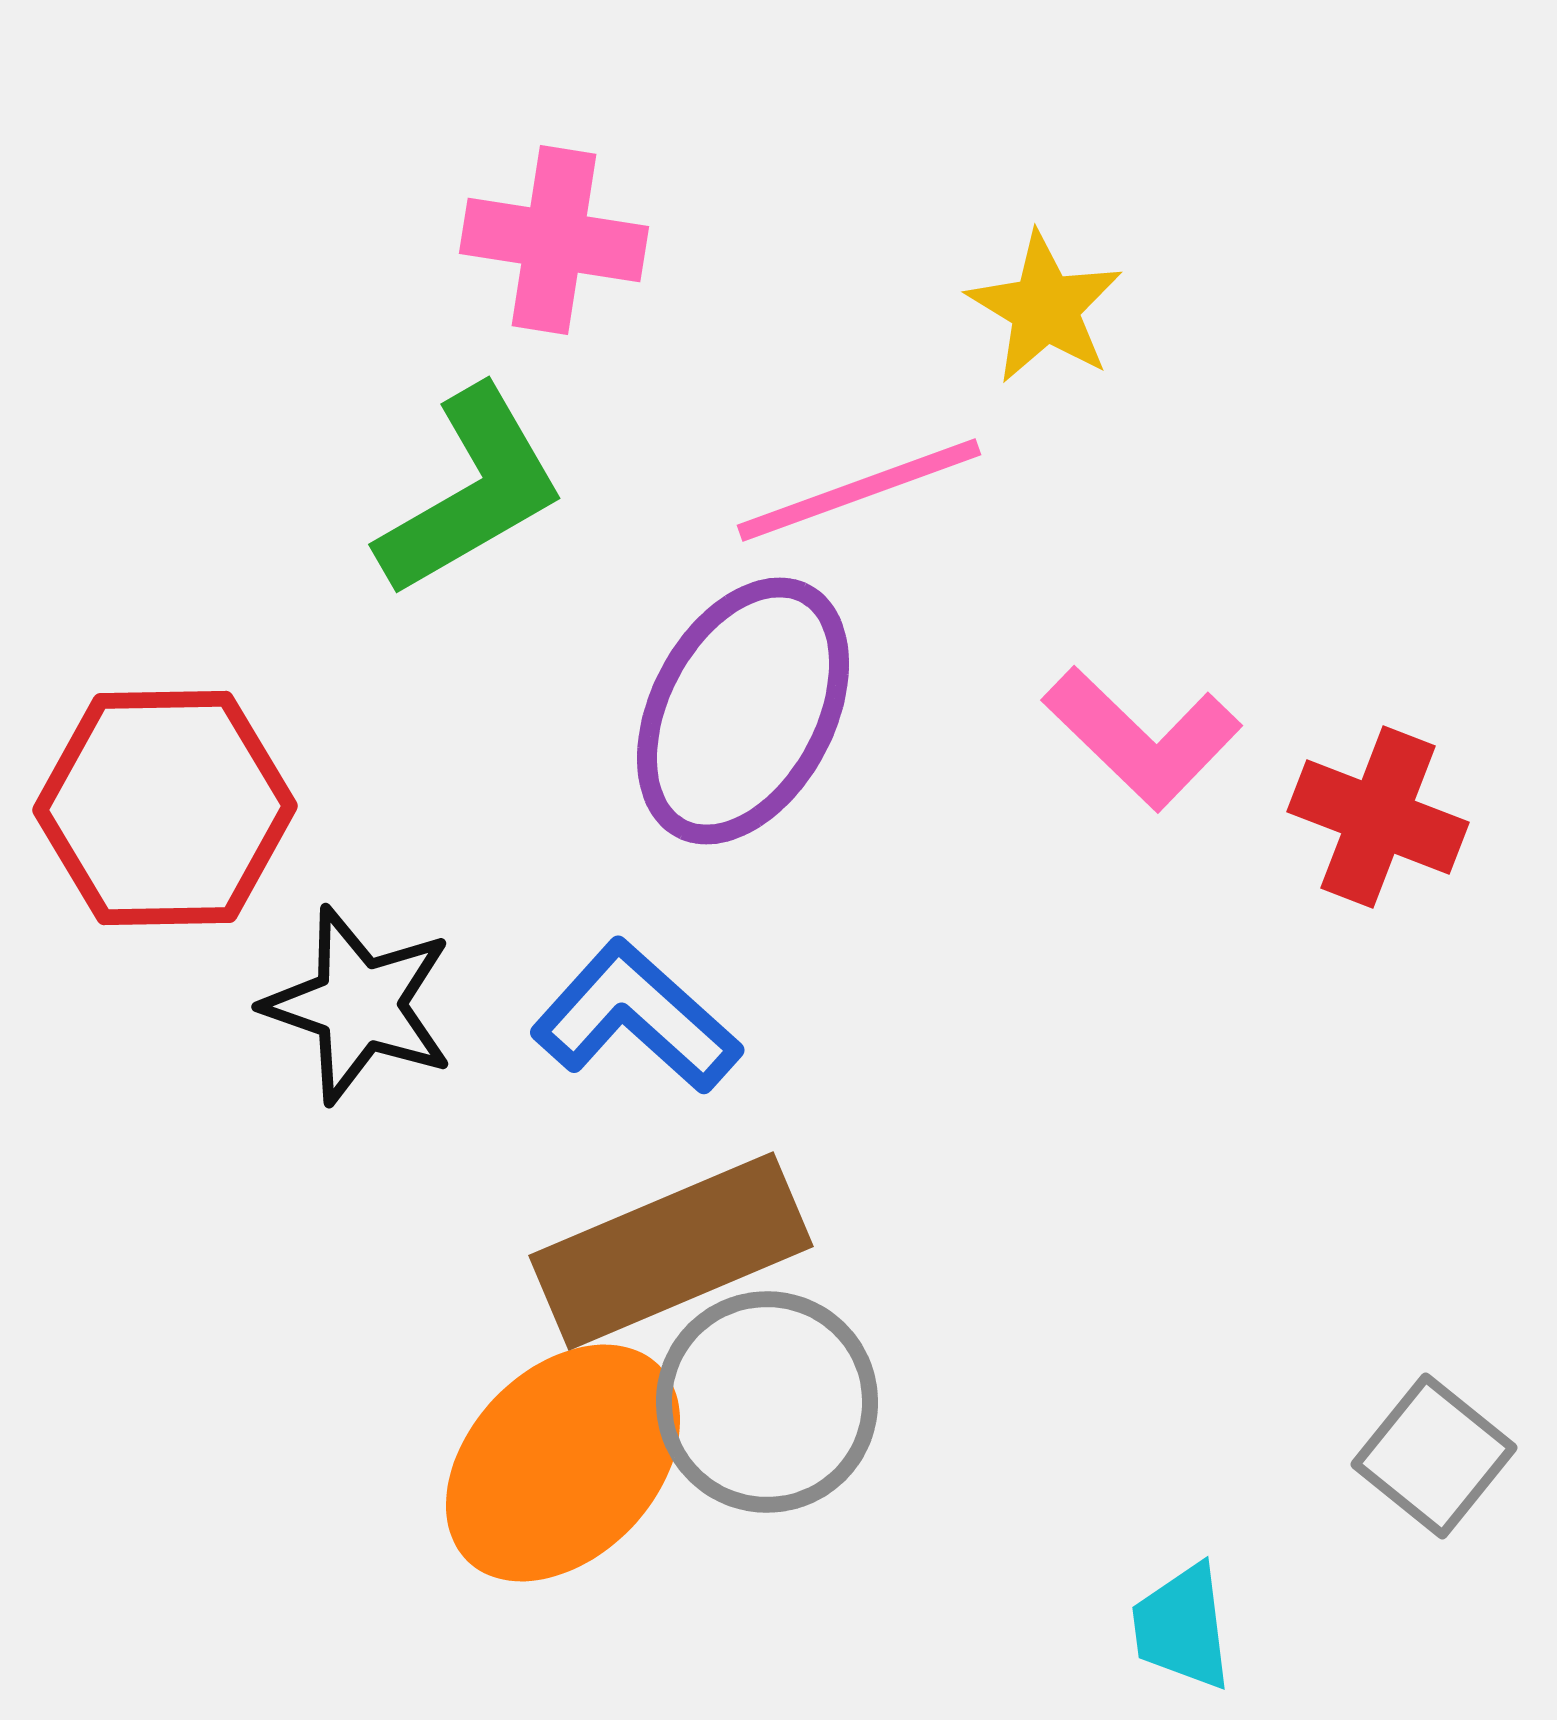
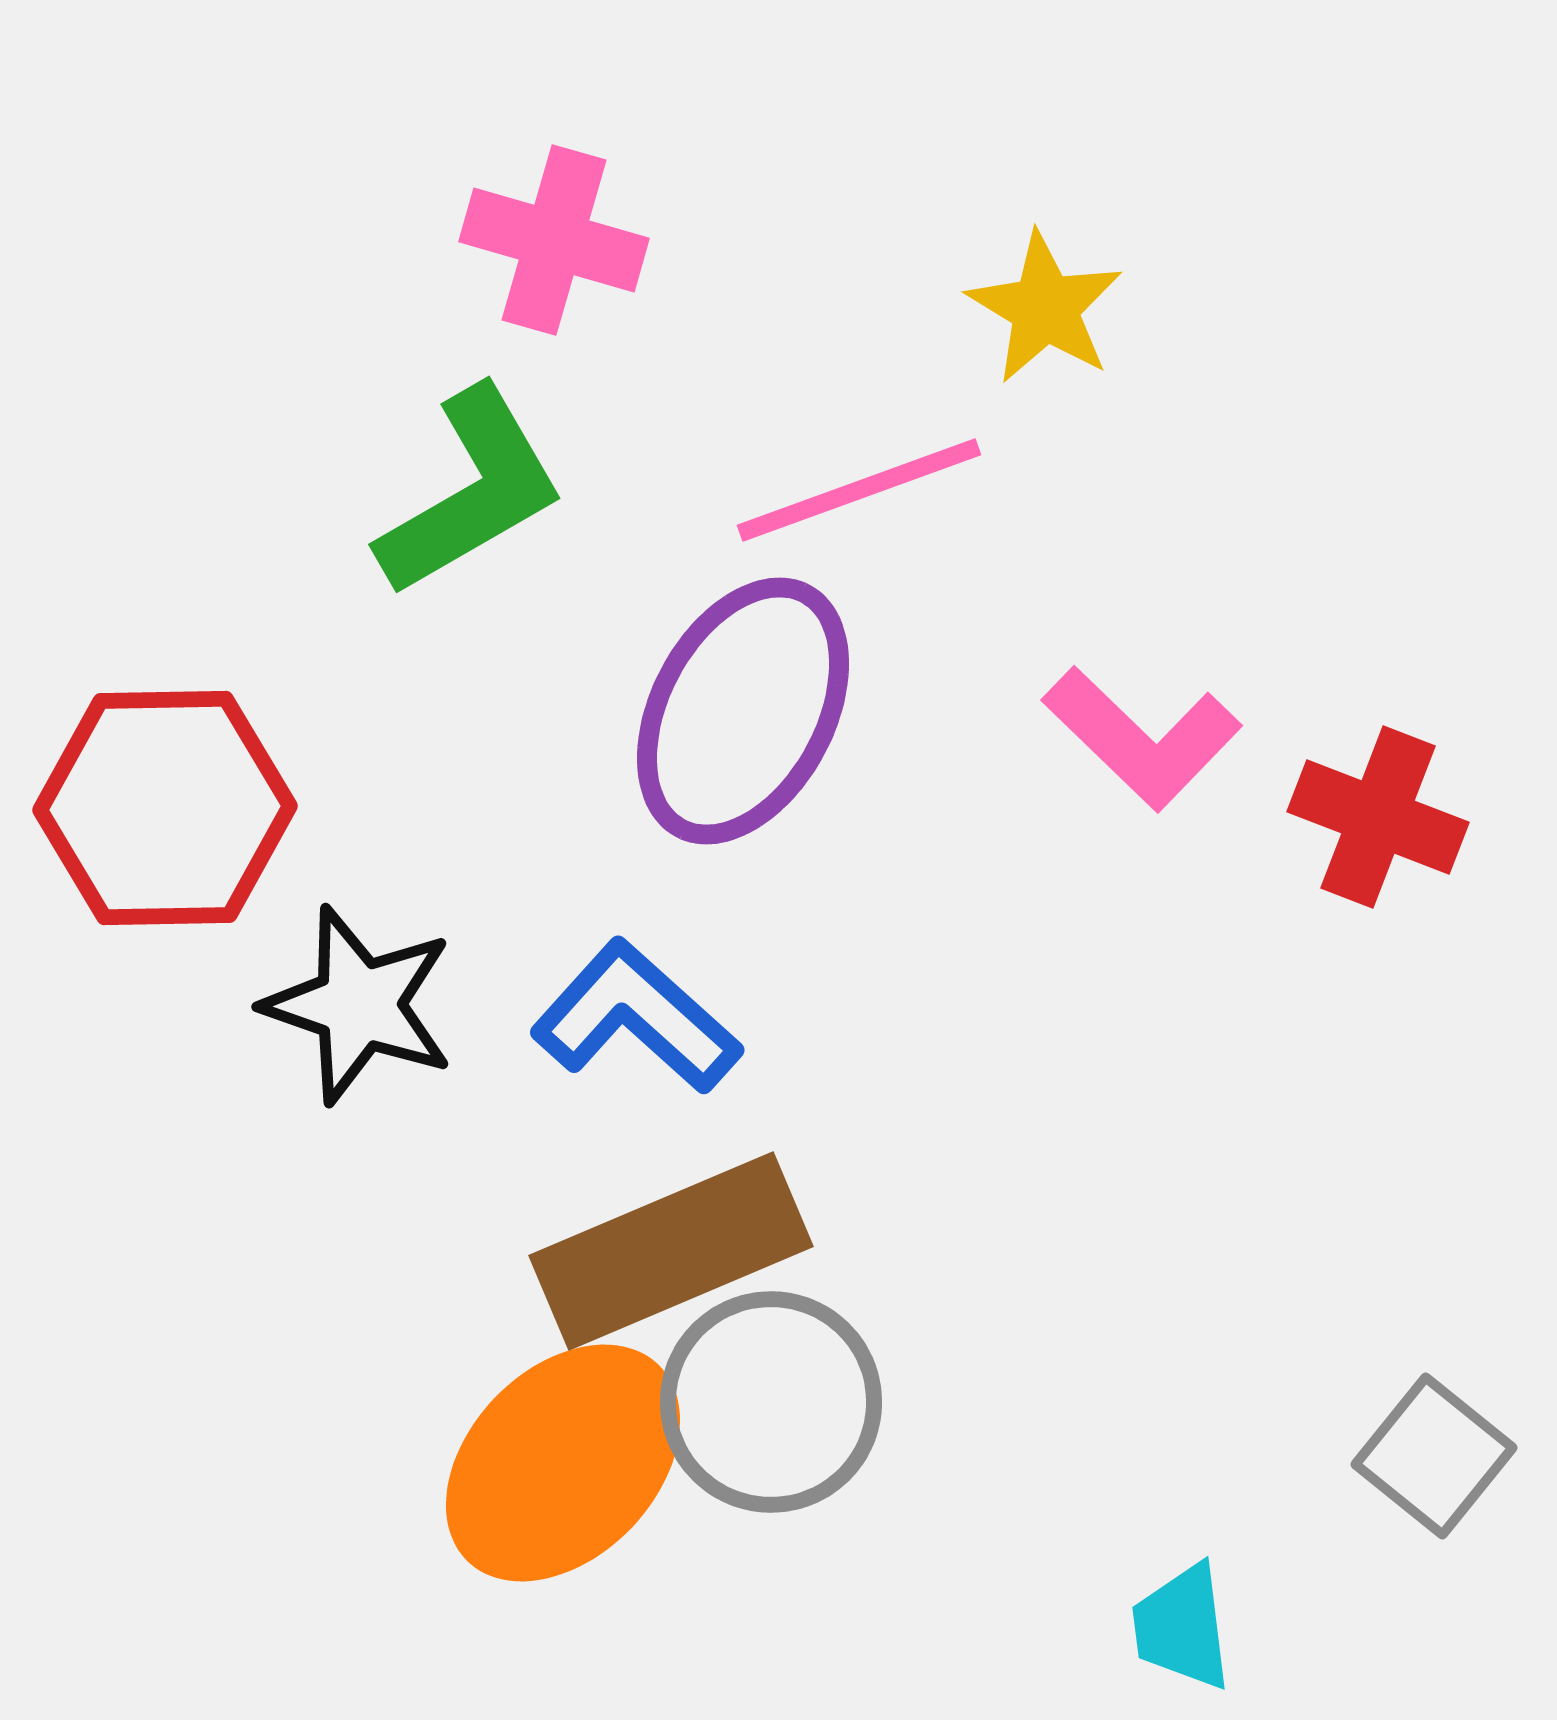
pink cross: rotated 7 degrees clockwise
gray circle: moved 4 px right
